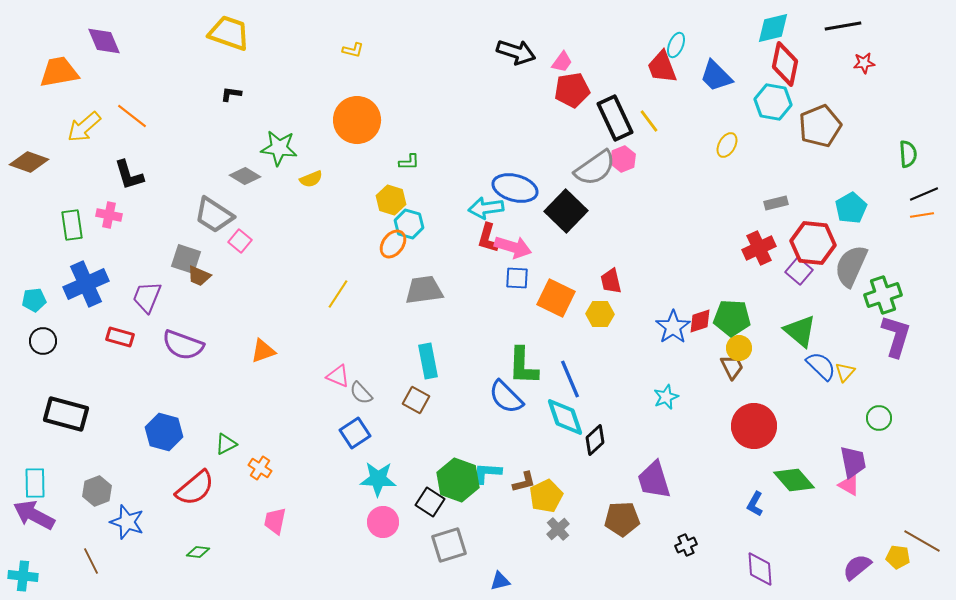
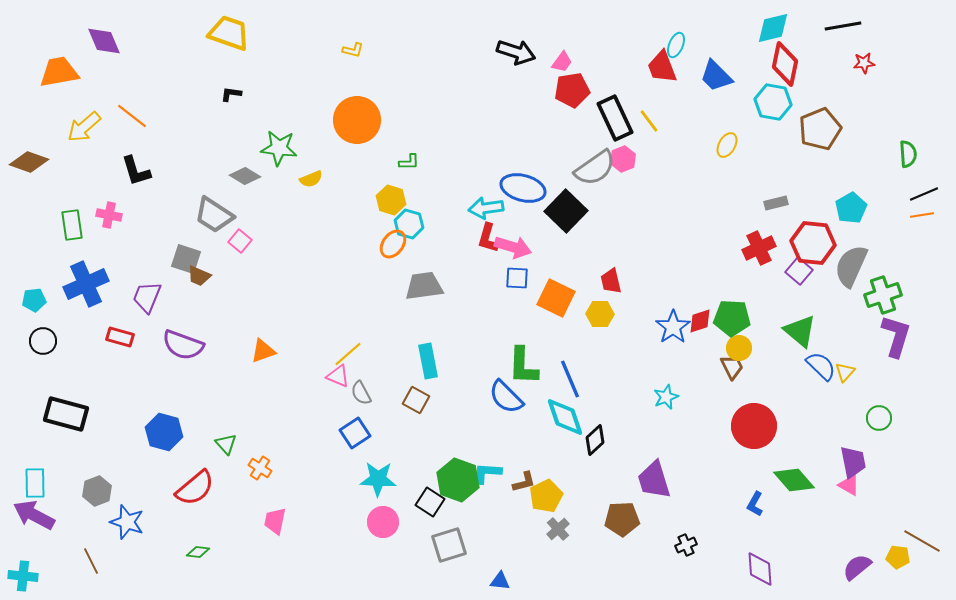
brown pentagon at (820, 126): moved 3 px down
black L-shape at (129, 175): moved 7 px right, 4 px up
blue ellipse at (515, 188): moved 8 px right
gray trapezoid at (424, 290): moved 4 px up
yellow line at (338, 294): moved 10 px right, 60 px down; rotated 16 degrees clockwise
gray semicircle at (361, 393): rotated 15 degrees clockwise
green triangle at (226, 444): rotated 45 degrees counterclockwise
blue triangle at (500, 581): rotated 20 degrees clockwise
